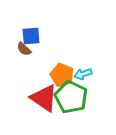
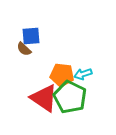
orange pentagon: rotated 15 degrees counterclockwise
green pentagon: moved 1 px left
